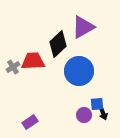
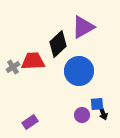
purple circle: moved 2 px left
